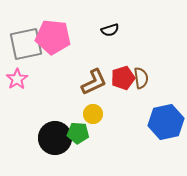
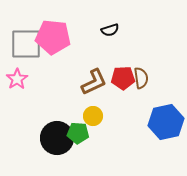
gray square: rotated 12 degrees clockwise
red pentagon: rotated 15 degrees clockwise
yellow circle: moved 2 px down
black circle: moved 2 px right
